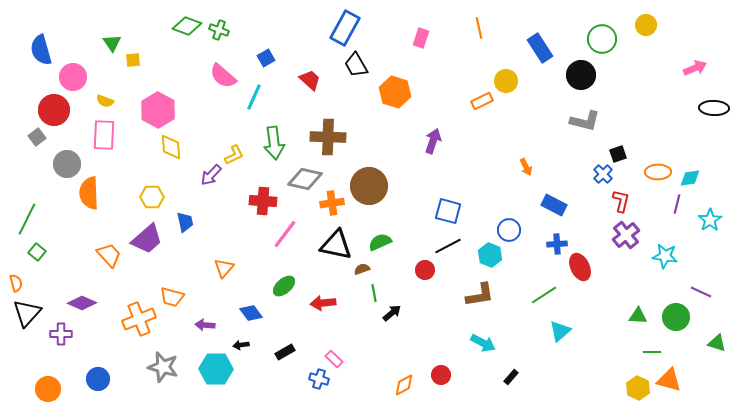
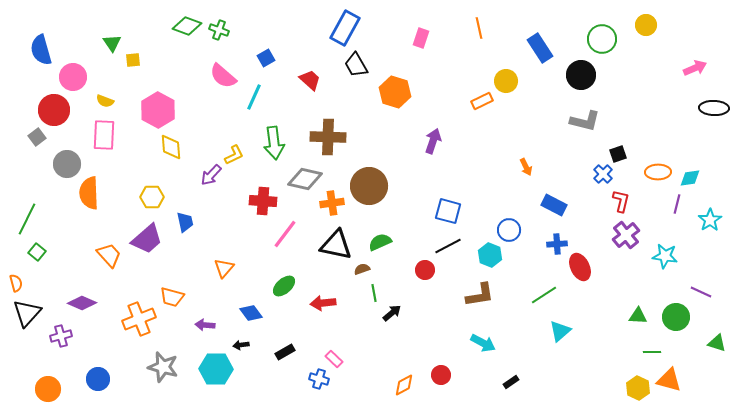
purple cross at (61, 334): moved 2 px down; rotated 15 degrees counterclockwise
black rectangle at (511, 377): moved 5 px down; rotated 14 degrees clockwise
